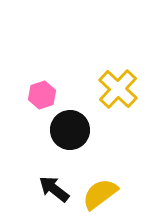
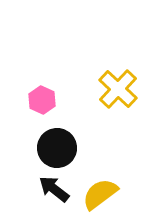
pink hexagon: moved 5 px down; rotated 16 degrees counterclockwise
black circle: moved 13 px left, 18 px down
